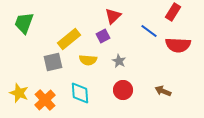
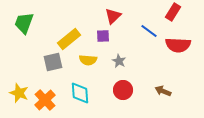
purple square: rotated 24 degrees clockwise
